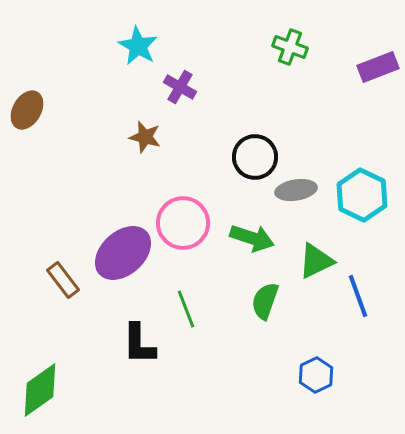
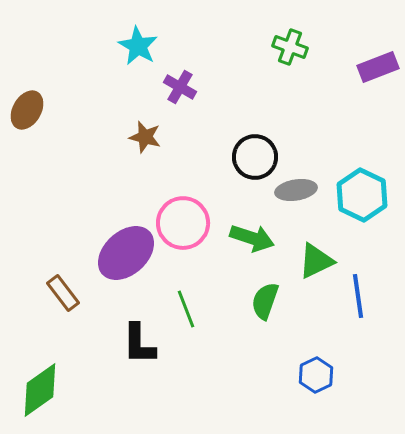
purple ellipse: moved 3 px right
brown rectangle: moved 13 px down
blue line: rotated 12 degrees clockwise
